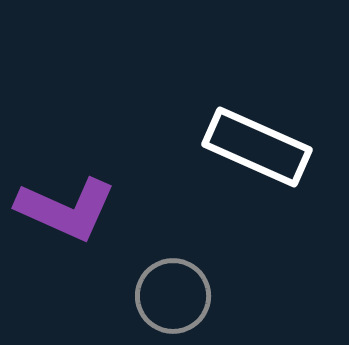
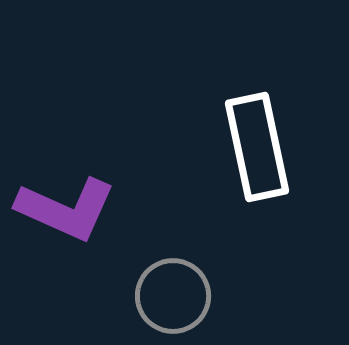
white rectangle: rotated 54 degrees clockwise
